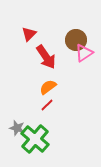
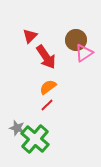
red triangle: moved 1 px right, 2 px down
